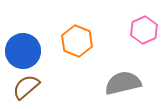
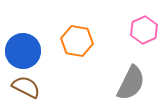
orange hexagon: rotated 12 degrees counterclockwise
gray semicircle: moved 8 px right; rotated 129 degrees clockwise
brown semicircle: rotated 68 degrees clockwise
